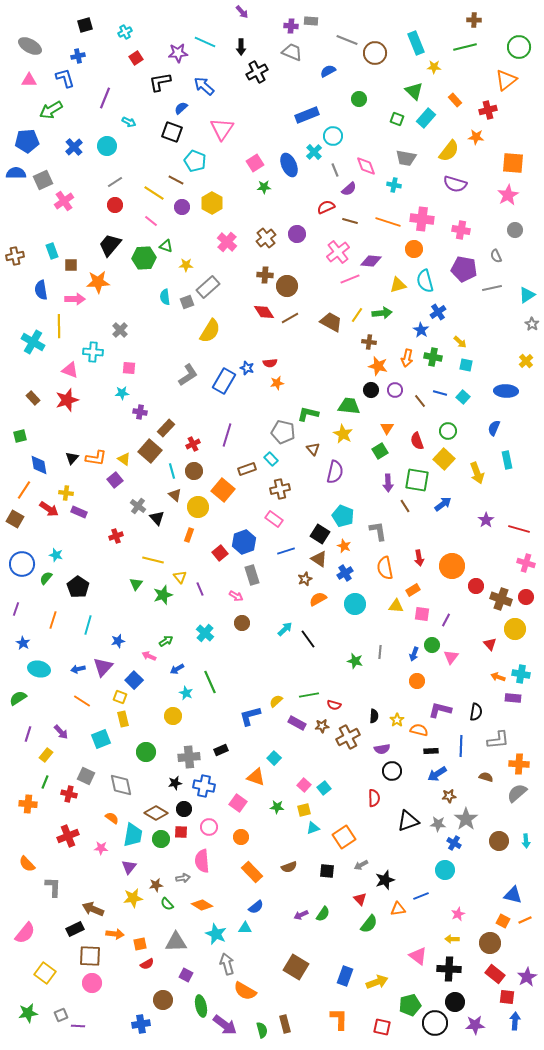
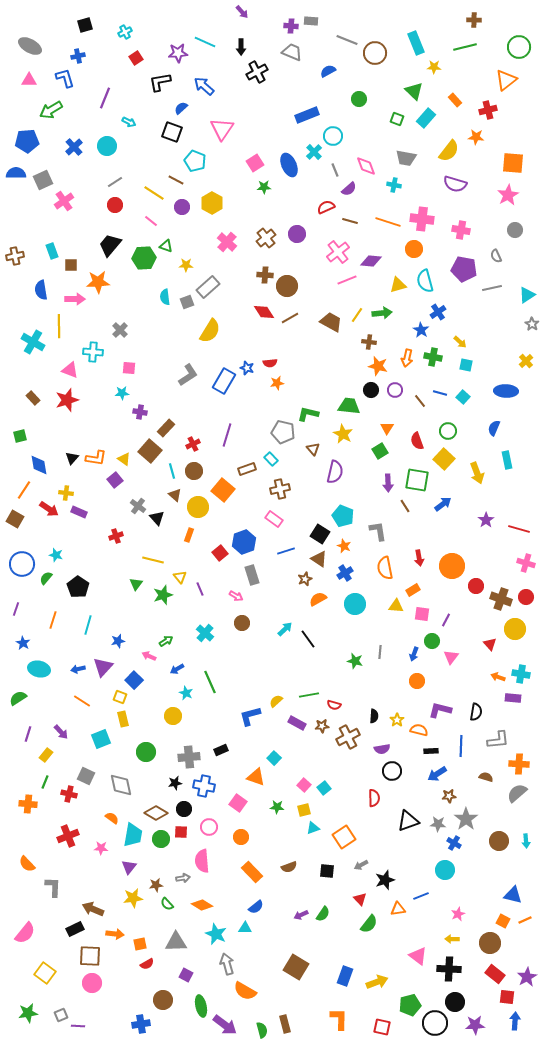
pink line at (350, 279): moved 3 px left, 1 px down
green circle at (432, 645): moved 4 px up
